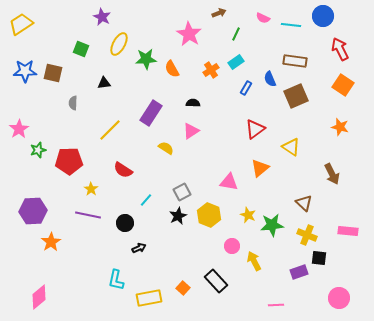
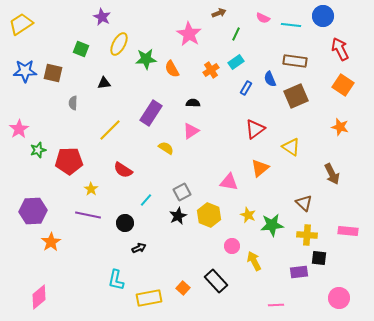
yellow cross at (307, 235): rotated 18 degrees counterclockwise
purple rectangle at (299, 272): rotated 12 degrees clockwise
